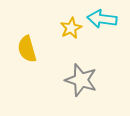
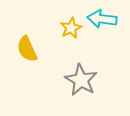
yellow semicircle: rotated 8 degrees counterclockwise
gray star: rotated 12 degrees clockwise
